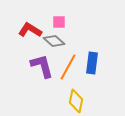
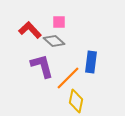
red L-shape: rotated 15 degrees clockwise
blue rectangle: moved 1 px left, 1 px up
orange line: moved 11 px down; rotated 16 degrees clockwise
